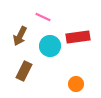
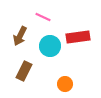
orange circle: moved 11 px left
